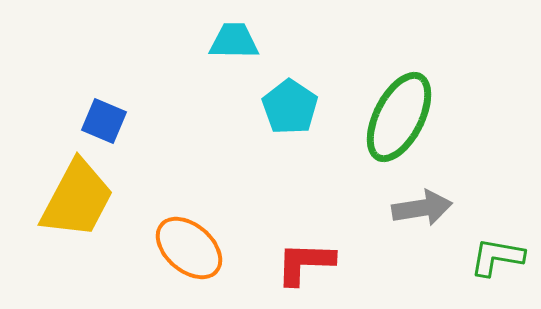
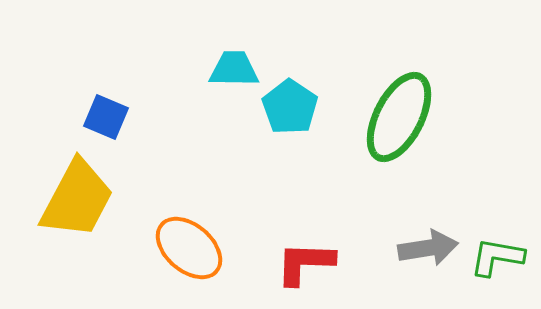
cyan trapezoid: moved 28 px down
blue square: moved 2 px right, 4 px up
gray arrow: moved 6 px right, 40 px down
